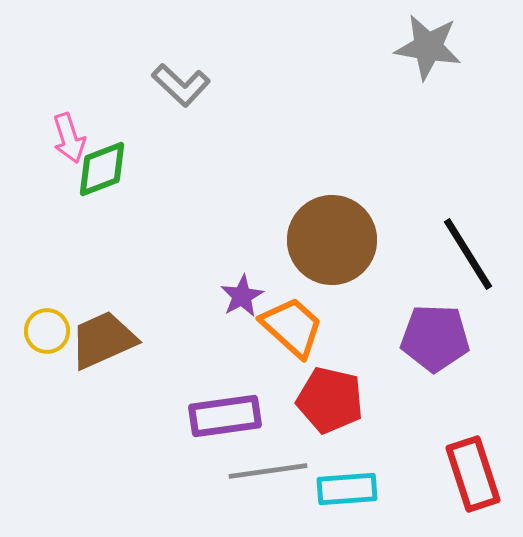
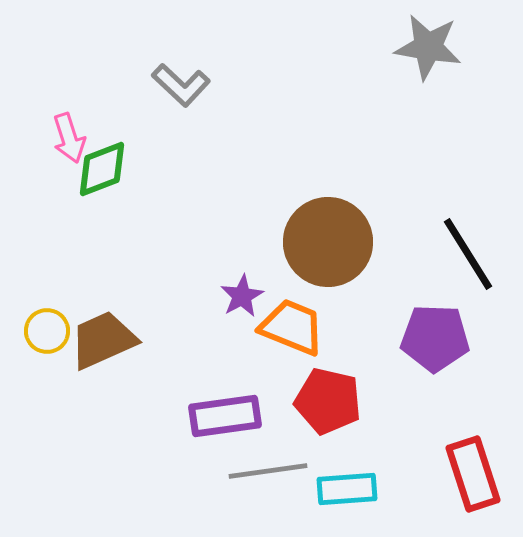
brown circle: moved 4 px left, 2 px down
orange trapezoid: rotated 20 degrees counterclockwise
red pentagon: moved 2 px left, 1 px down
